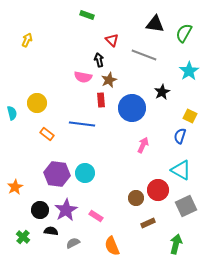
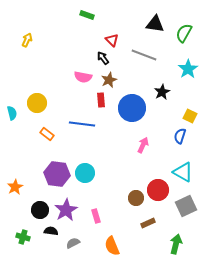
black arrow: moved 4 px right, 2 px up; rotated 24 degrees counterclockwise
cyan star: moved 1 px left, 2 px up
cyan triangle: moved 2 px right, 2 px down
pink rectangle: rotated 40 degrees clockwise
green cross: rotated 24 degrees counterclockwise
